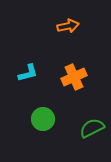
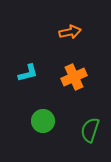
orange arrow: moved 2 px right, 6 px down
green circle: moved 2 px down
green semicircle: moved 2 px left, 2 px down; rotated 45 degrees counterclockwise
